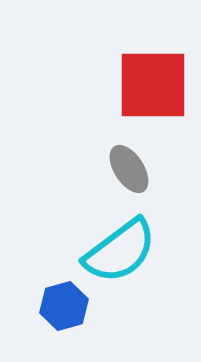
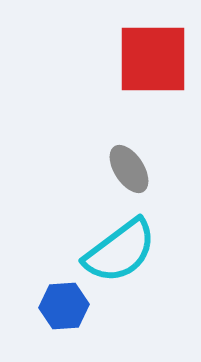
red square: moved 26 px up
blue hexagon: rotated 12 degrees clockwise
